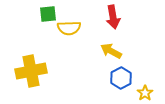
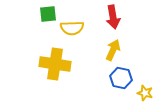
yellow semicircle: moved 3 px right
yellow arrow: moved 2 px right, 1 px up; rotated 85 degrees clockwise
yellow cross: moved 24 px right, 7 px up; rotated 20 degrees clockwise
blue hexagon: rotated 20 degrees counterclockwise
yellow star: rotated 21 degrees counterclockwise
